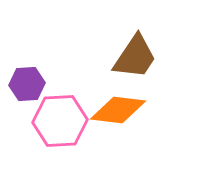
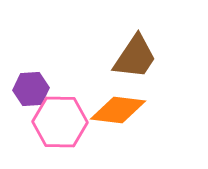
purple hexagon: moved 4 px right, 5 px down
pink hexagon: moved 1 px down; rotated 4 degrees clockwise
